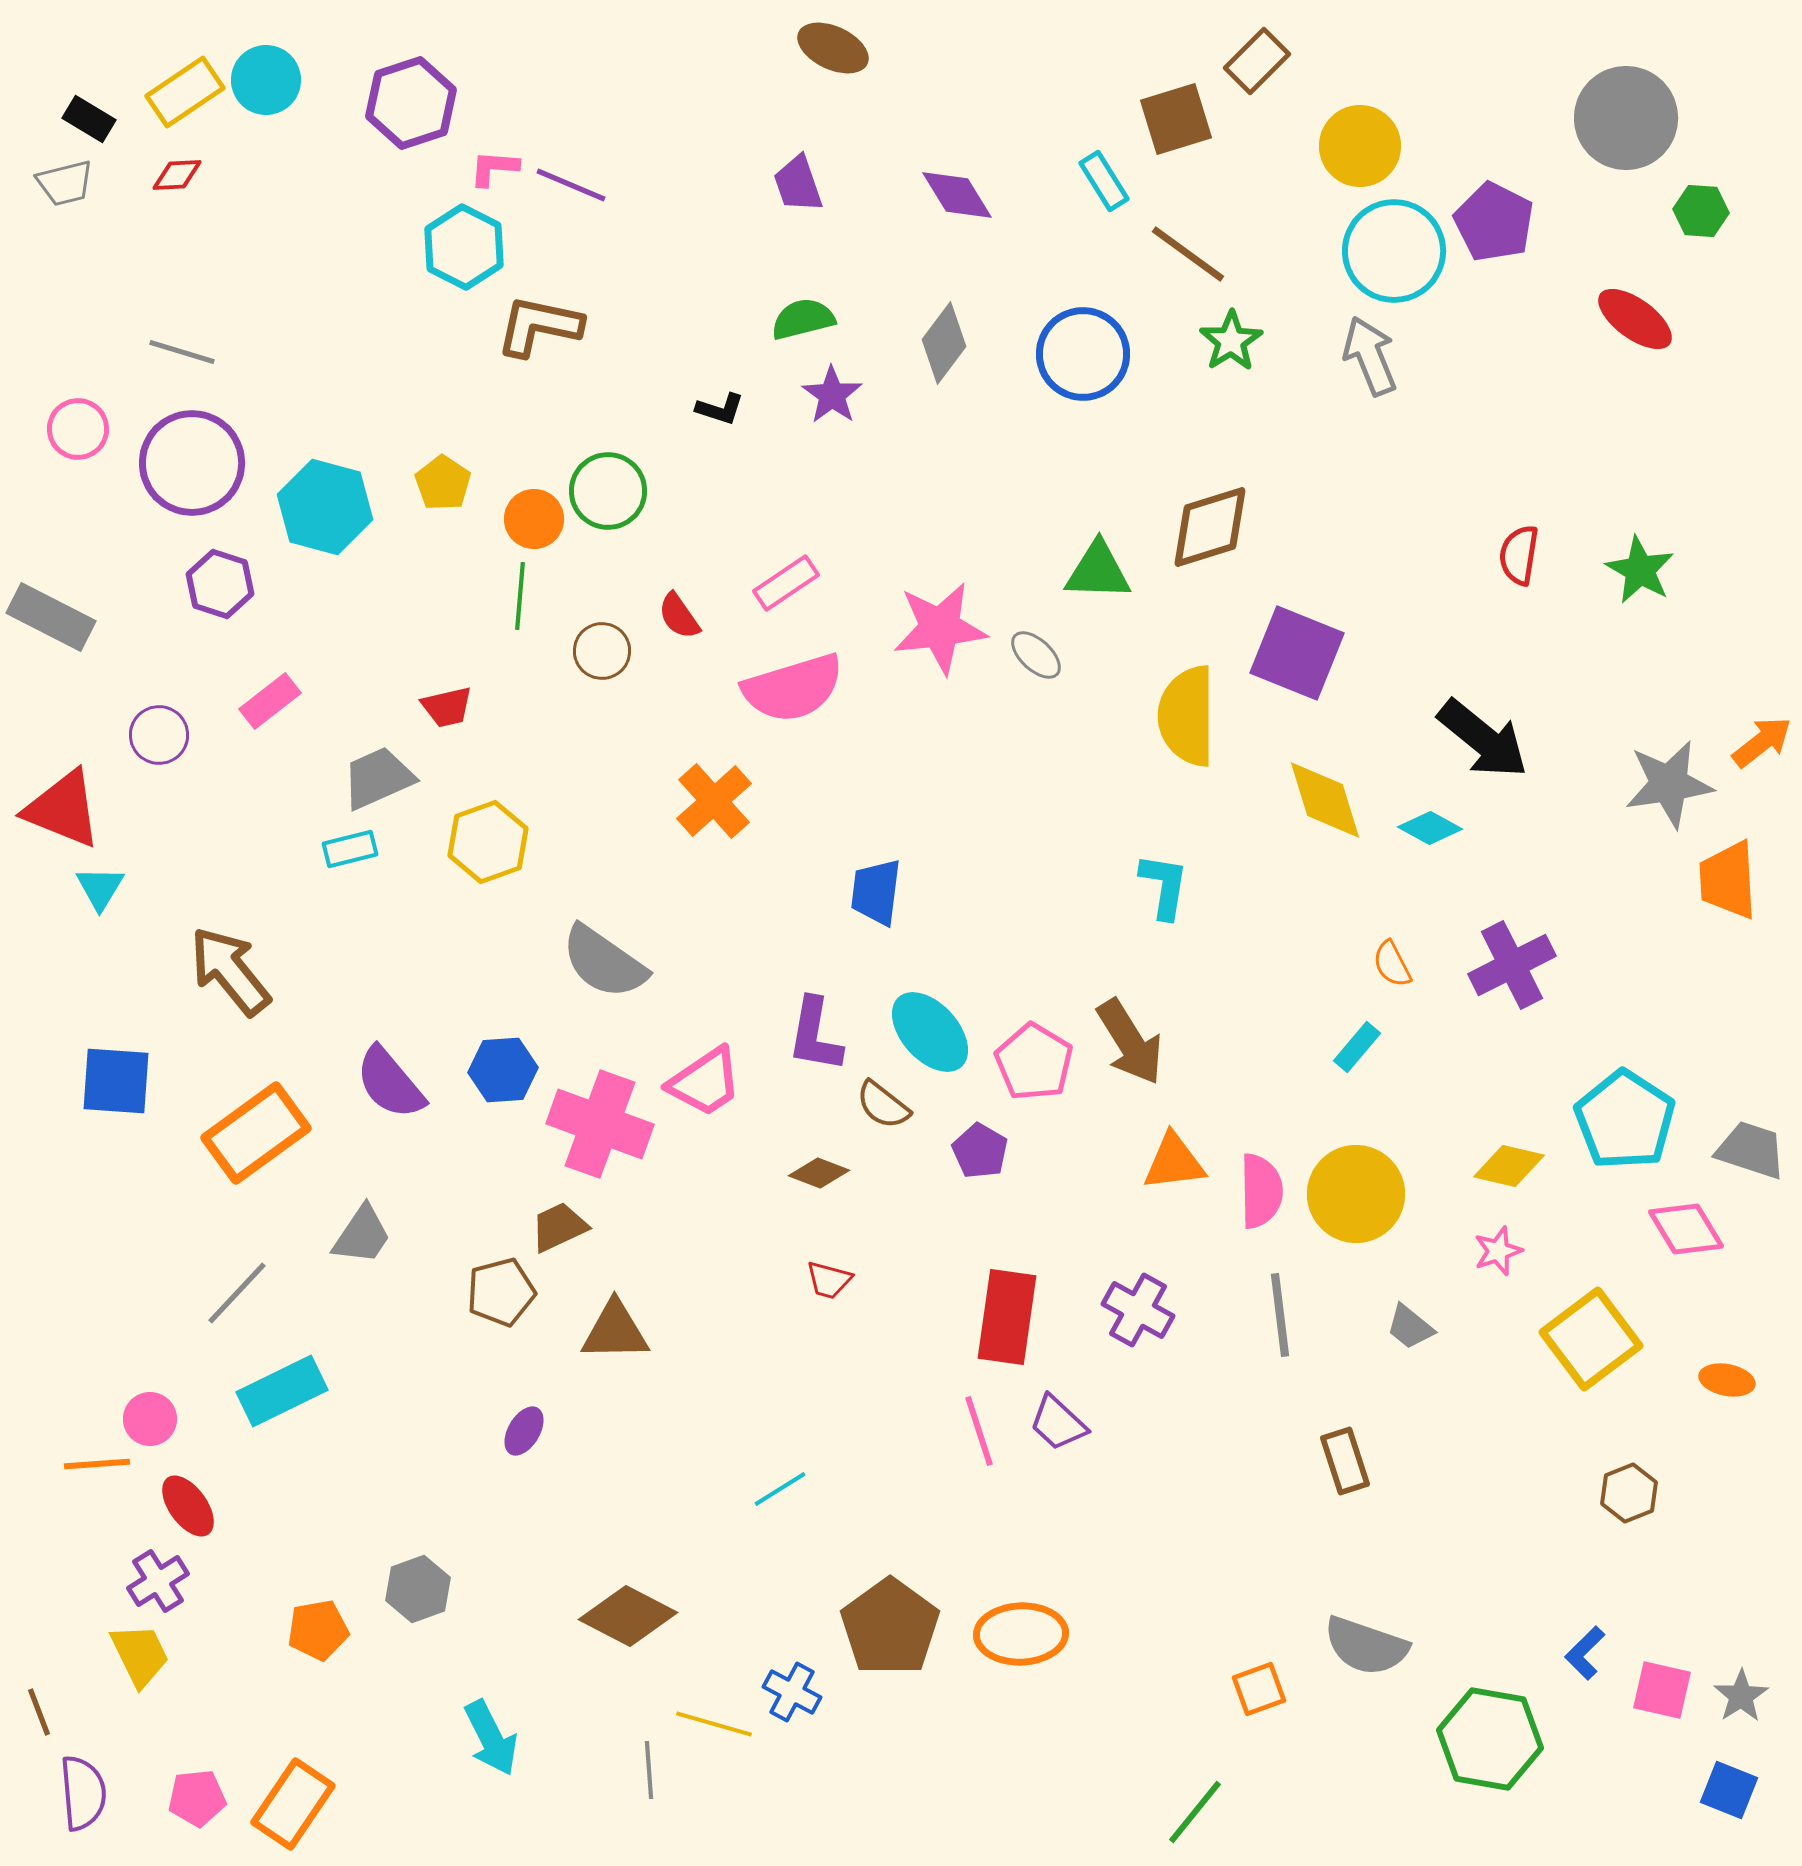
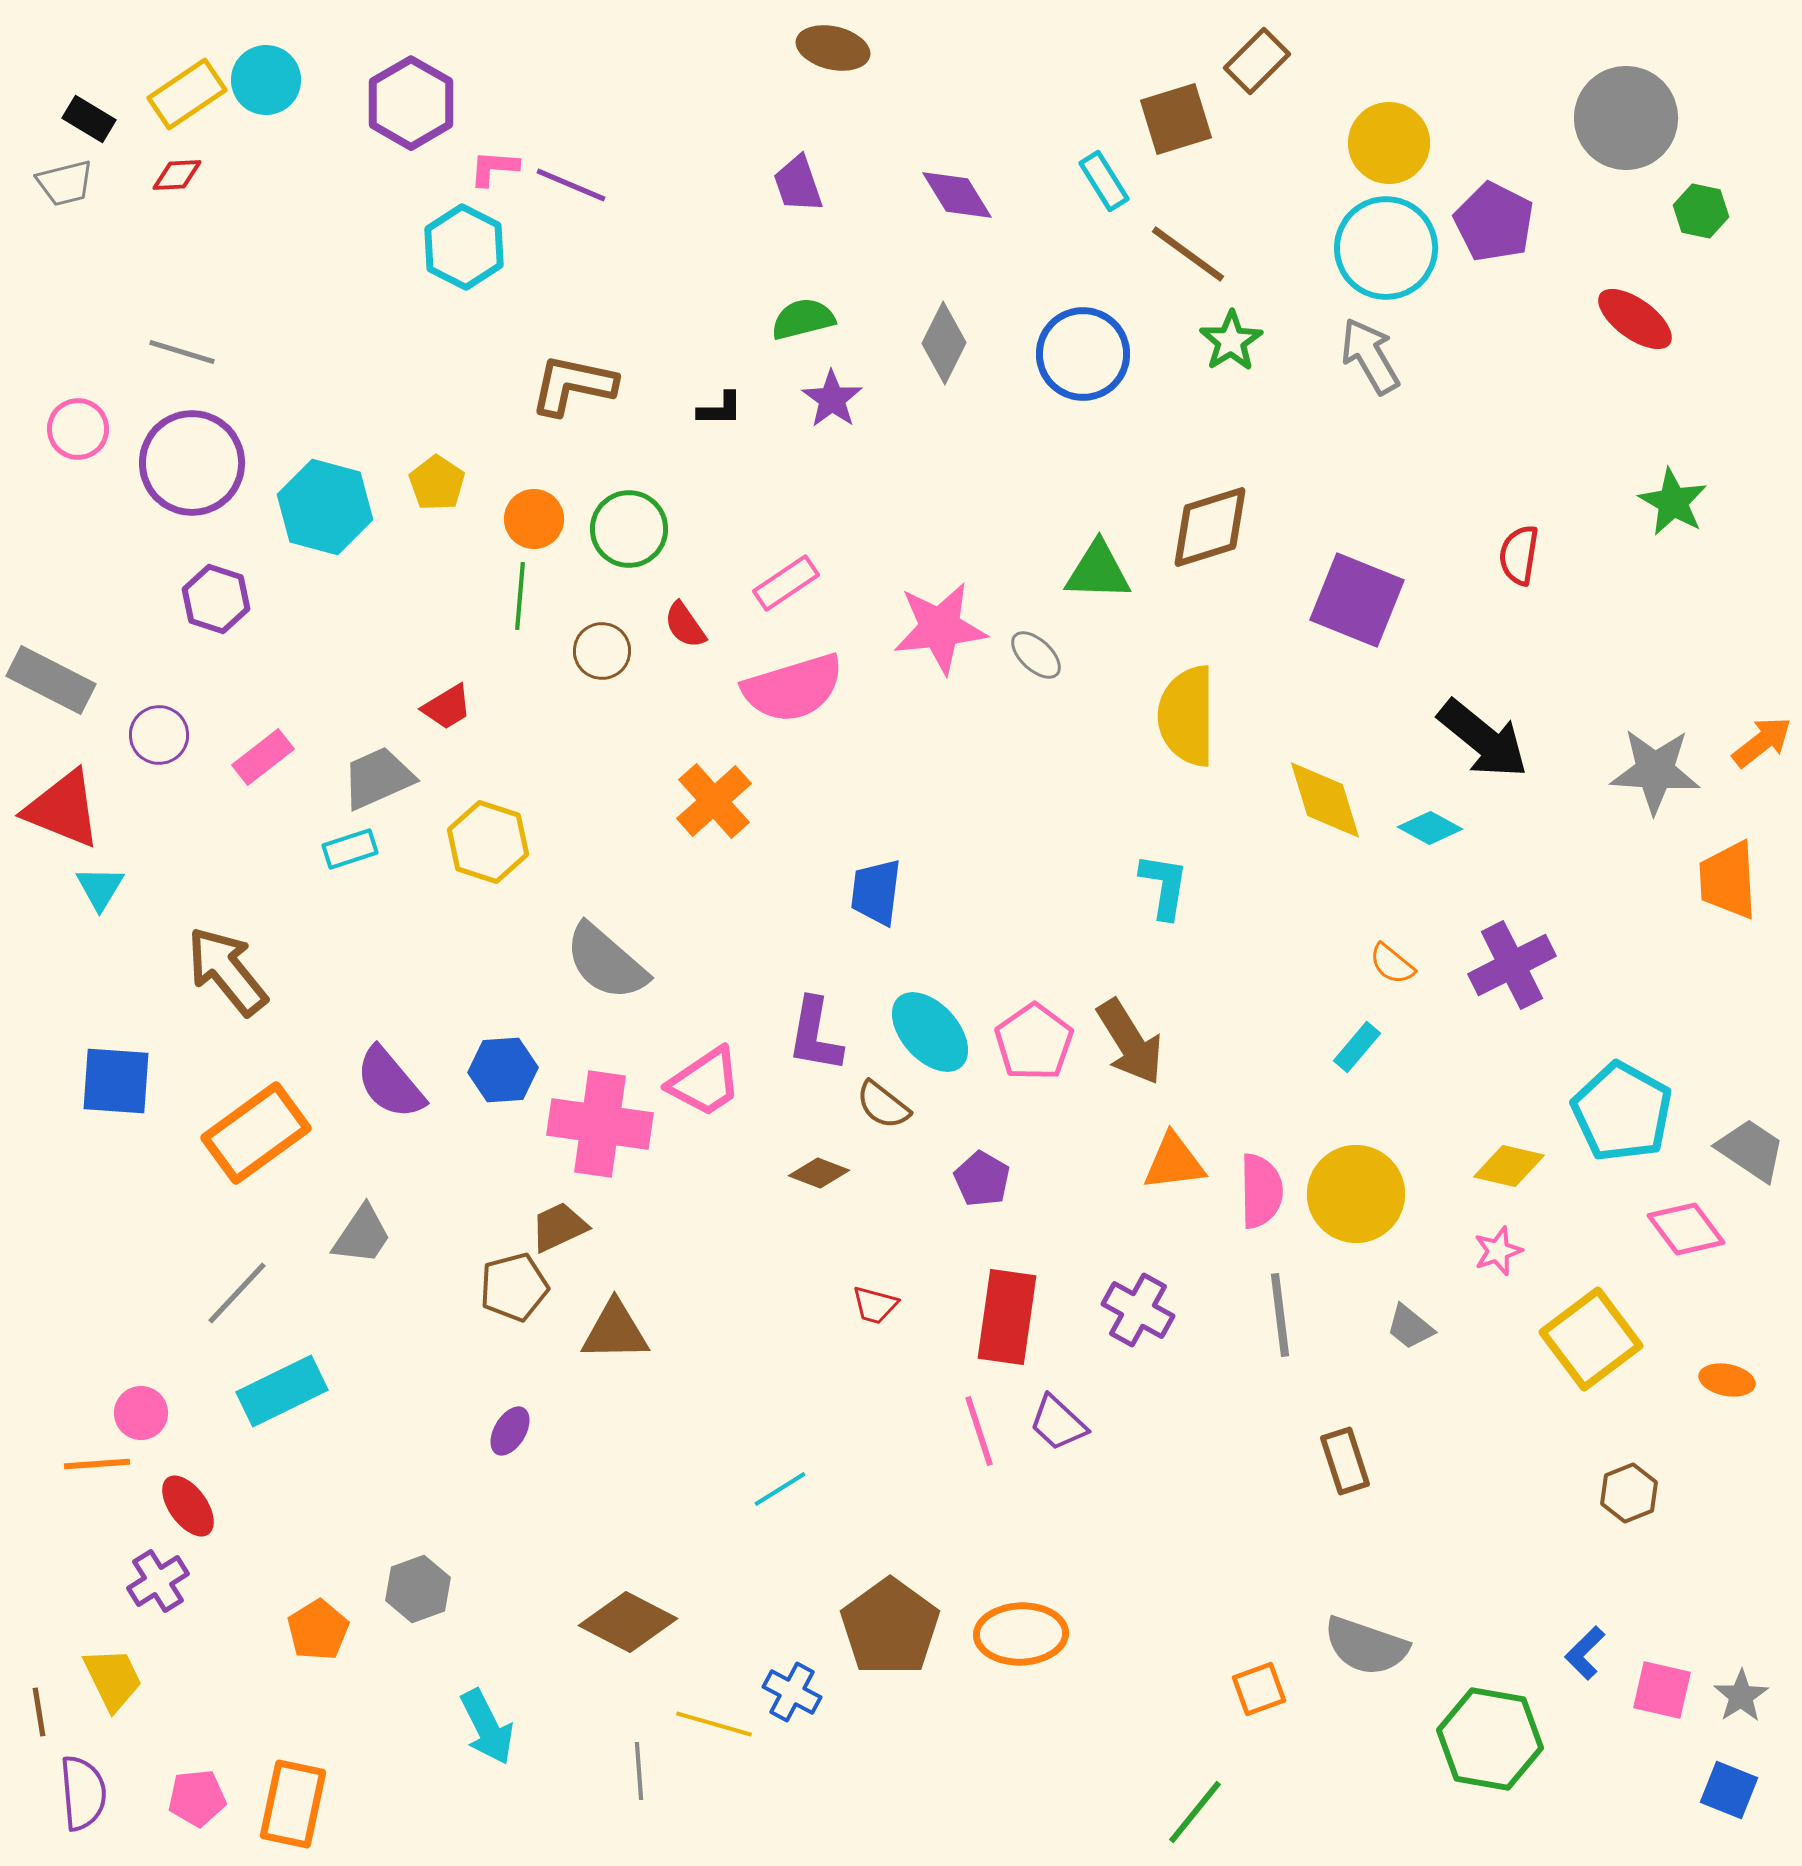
brown ellipse at (833, 48): rotated 12 degrees counterclockwise
yellow rectangle at (185, 92): moved 2 px right, 2 px down
purple hexagon at (411, 103): rotated 12 degrees counterclockwise
yellow circle at (1360, 146): moved 29 px right, 3 px up
green hexagon at (1701, 211): rotated 8 degrees clockwise
cyan circle at (1394, 251): moved 8 px left, 3 px up
brown L-shape at (539, 326): moved 34 px right, 59 px down
gray diamond at (944, 343): rotated 10 degrees counterclockwise
gray arrow at (1370, 356): rotated 8 degrees counterclockwise
purple star at (832, 395): moved 4 px down
black L-shape at (720, 409): rotated 18 degrees counterclockwise
yellow pentagon at (443, 483): moved 6 px left
green circle at (608, 491): moved 21 px right, 38 px down
green star at (1640, 570): moved 33 px right, 68 px up
purple hexagon at (220, 584): moved 4 px left, 15 px down
red semicircle at (679, 616): moved 6 px right, 9 px down
gray rectangle at (51, 617): moved 63 px down
purple square at (1297, 653): moved 60 px right, 53 px up
pink rectangle at (270, 701): moved 7 px left, 56 px down
red trapezoid at (447, 707): rotated 18 degrees counterclockwise
gray star at (1669, 784): moved 14 px left, 13 px up; rotated 12 degrees clockwise
yellow hexagon at (488, 842): rotated 22 degrees counterclockwise
cyan rectangle at (350, 849): rotated 4 degrees counterclockwise
gray semicircle at (604, 962): moved 2 px right; rotated 6 degrees clockwise
orange semicircle at (1392, 964): rotated 24 degrees counterclockwise
brown arrow at (230, 971): moved 3 px left
pink pentagon at (1034, 1062): moved 20 px up; rotated 6 degrees clockwise
cyan pentagon at (1625, 1120): moved 3 px left, 8 px up; rotated 4 degrees counterclockwise
pink cross at (600, 1124): rotated 12 degrees counterclockwise
gray trapezoid at (1751, 1150): rotated 16 degrees clockwise
purple pentagon at (980, 1151): moved 2 px right, 28 px down
pink diamond at (1686, 1229): rotated 6 degrees counterclockwise
red trapezoid at (829, 1280): moved 46 px right, 25 px down
brown pentagon at (501, 1292): moved 13 px right, 5 px up
pink circle at (150, 1419): moved 9 px left, 6 px up
purple ellipse at (524, 1431): moved 14 px left
brown diamond at (628, 1616): moved 6 px down
orange pentagon at (318, 1630): rotated 22 degrees counterclockwise
yellow trapezoid at (140, 1655): moved 27 px left, 24 px down
brown line at (39, 1712): rotated 12 degrees clockwise
cyan arrow at (491, 1738): moved 4 px left, 11 px up
gray line at (649, 1770): moved 10 px left, 1 px down
orange rectangle at (293, 1804): rotated 22 degrees counterclockwise
